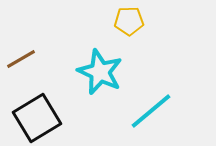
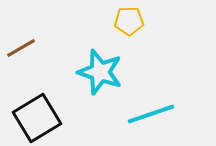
brown line: moved 11 px up
cyan star: rotated 6 degrees counterclockwise
cyan line: moved 3 px down; rotated 21 degrees clockwise
